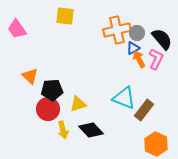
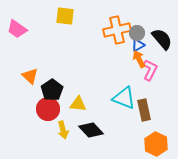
pink trapezoid: rotated 20 degrees counterclockwise
blue triangle: moved 5 px right, 3 px up
pink L-shape: moved 6 px left, 11 px down
black pentagon: rotated 30 degrees counterclockwise
yellow triangle: rotated 24 degrees clockwise
brown rectangle: rotated 50 degrees counterclockwise
